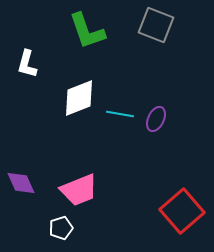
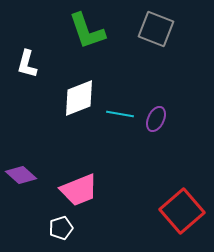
gray square: moved 4 px down
purple diamond: moved 8 px up; rotated 24 degrees counterclockwise
